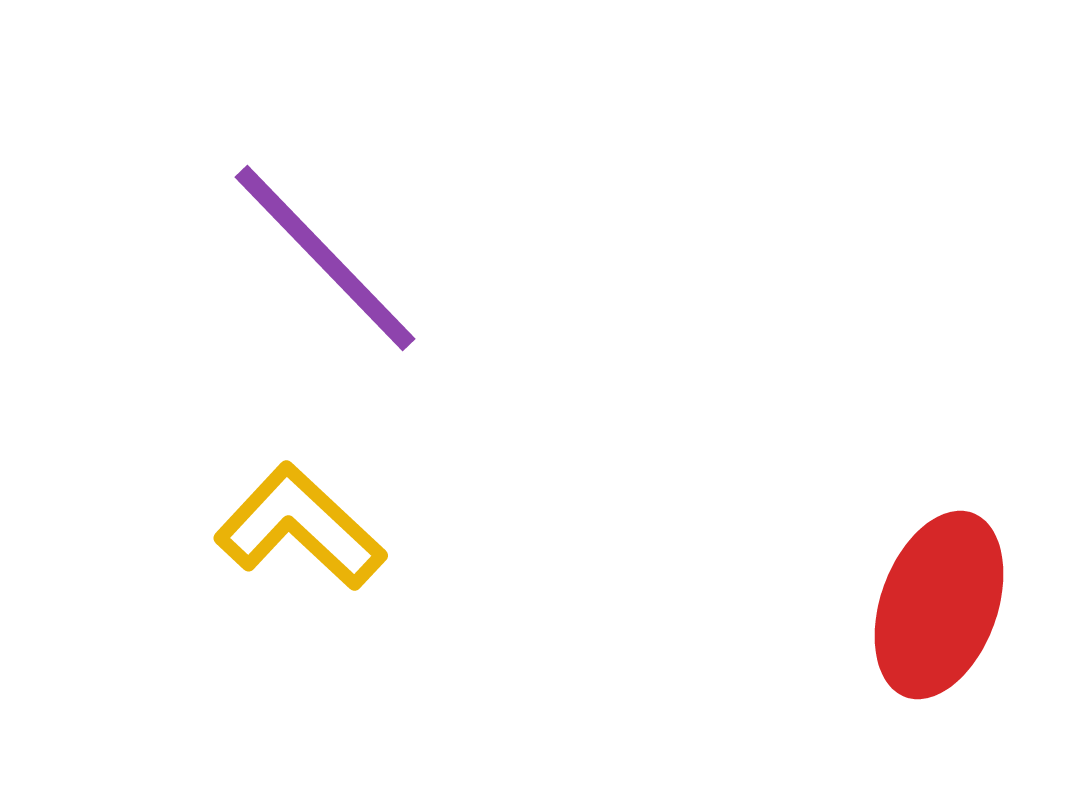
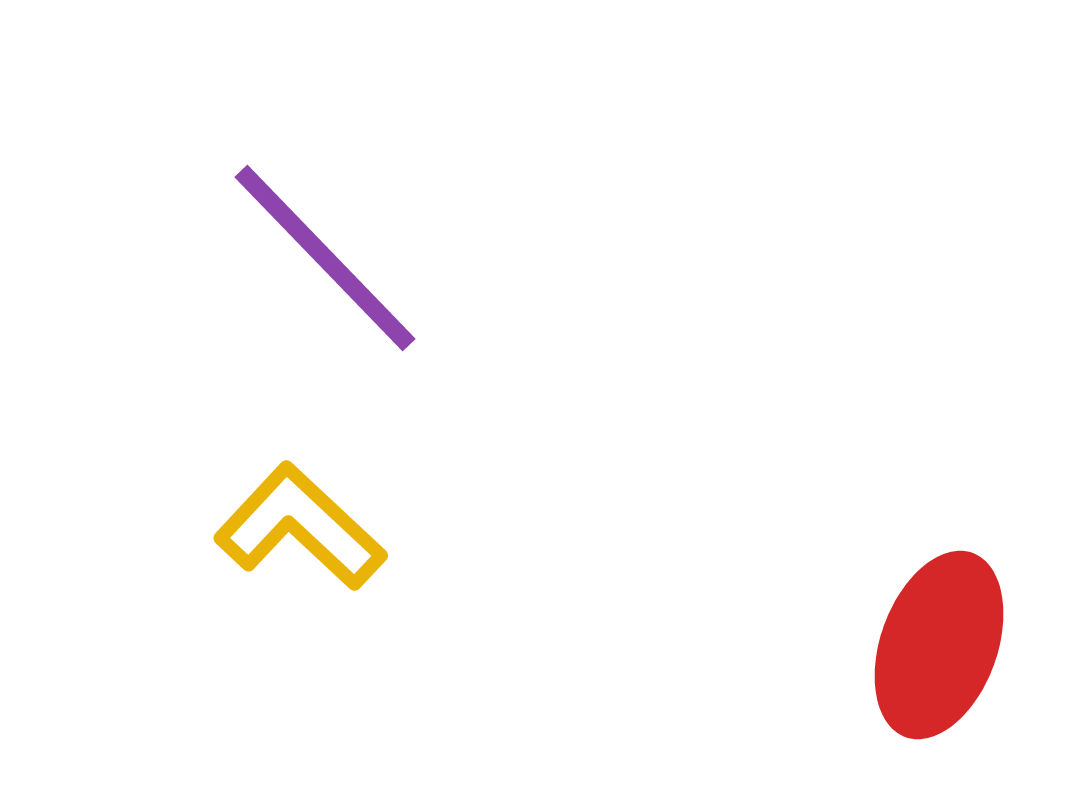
red ellipse: moved 40 px down
